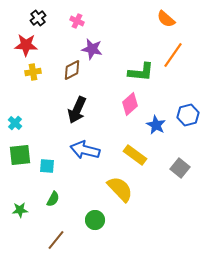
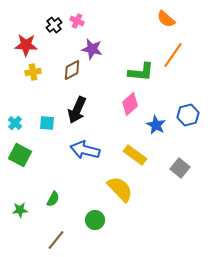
black cross: moved 16 px right, 7 px down
green square: rotated 35 degrees clockwise
cyan square: moved 43 px up
